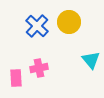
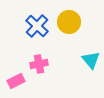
pink cross: moved 4 px up
pink rectangle: moved 3 px down; rotated 66 degrees clockwise
